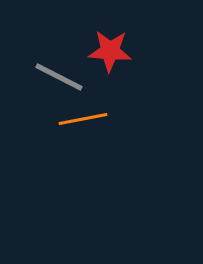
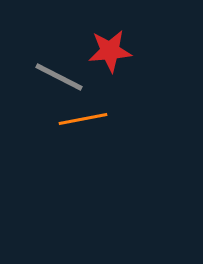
red star: rotated 9 degrees counterclockwise
